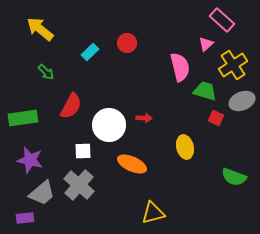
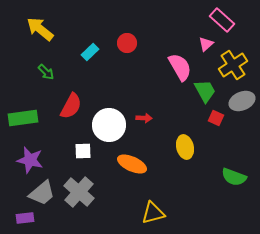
pink semicircle: rotated 16 degrees counterclockwise
green trapezoid: rotated 45 degrees clockwise
gray cross: moved 7 px down
